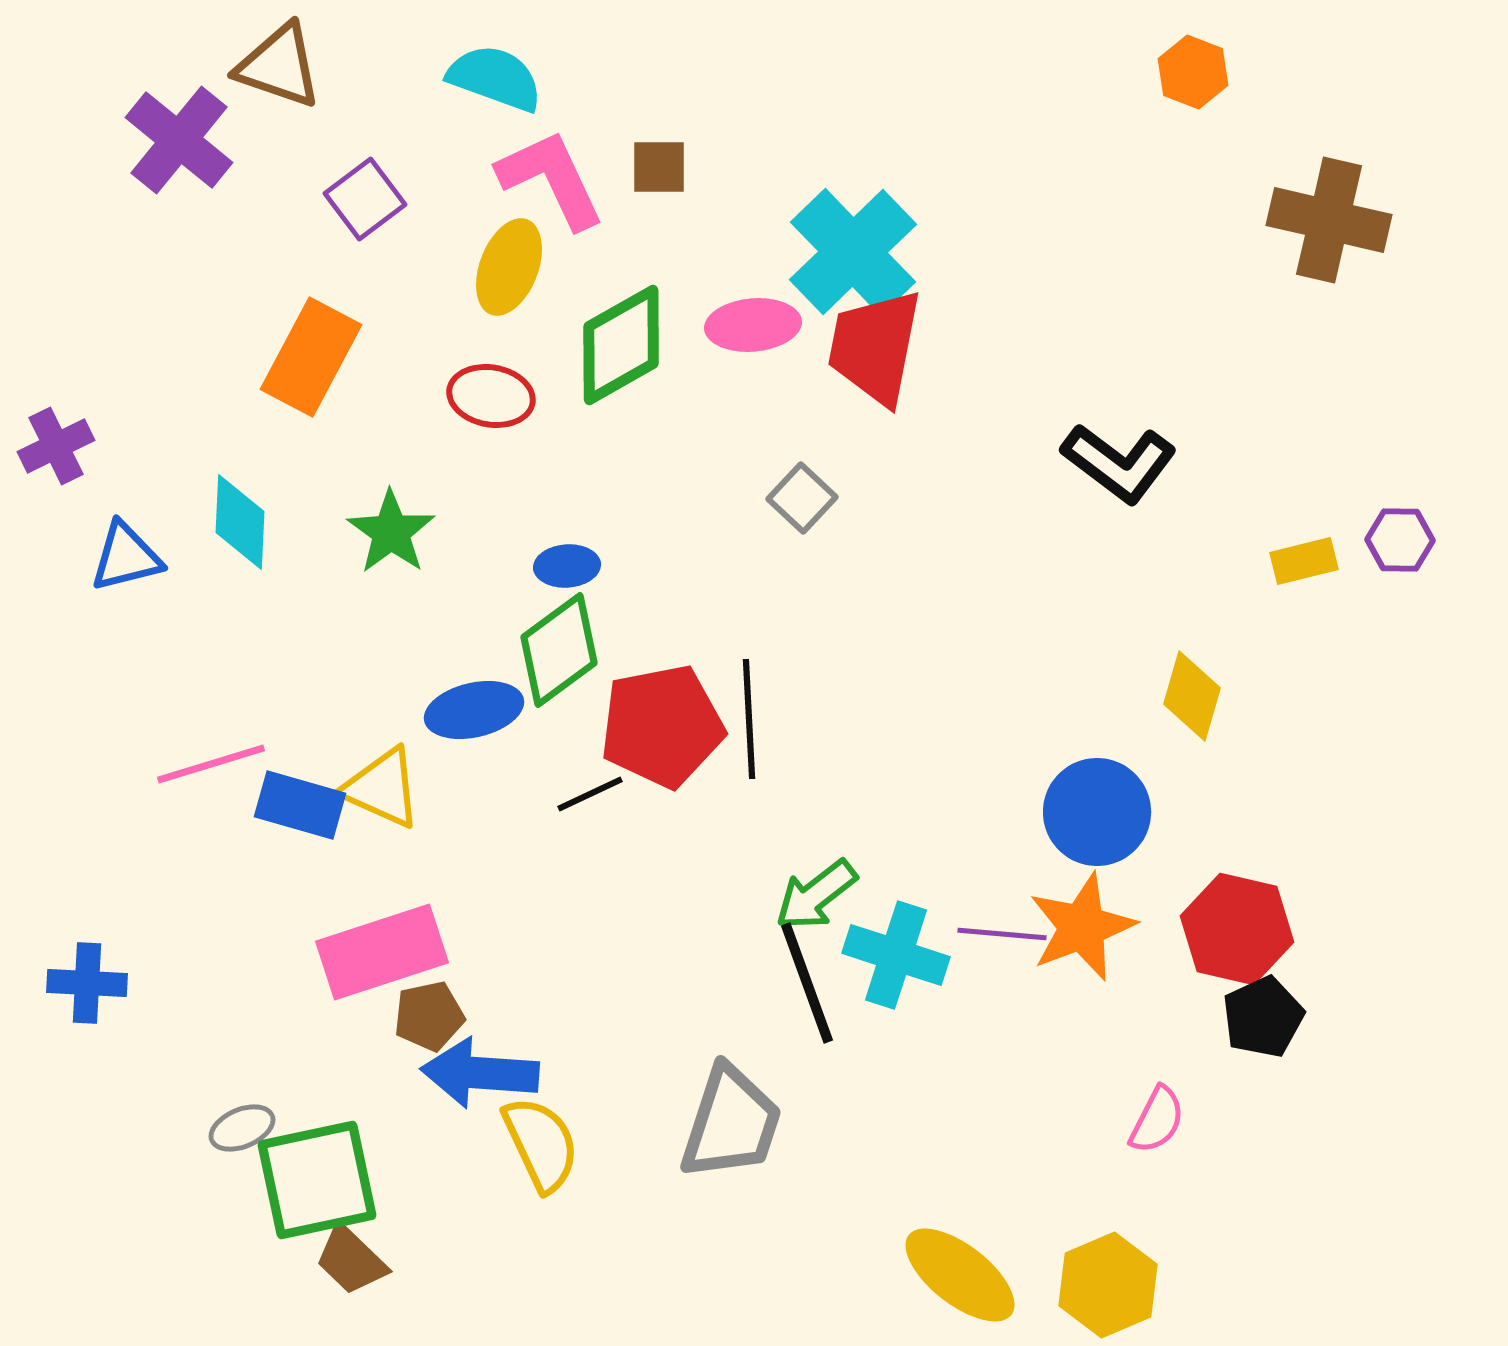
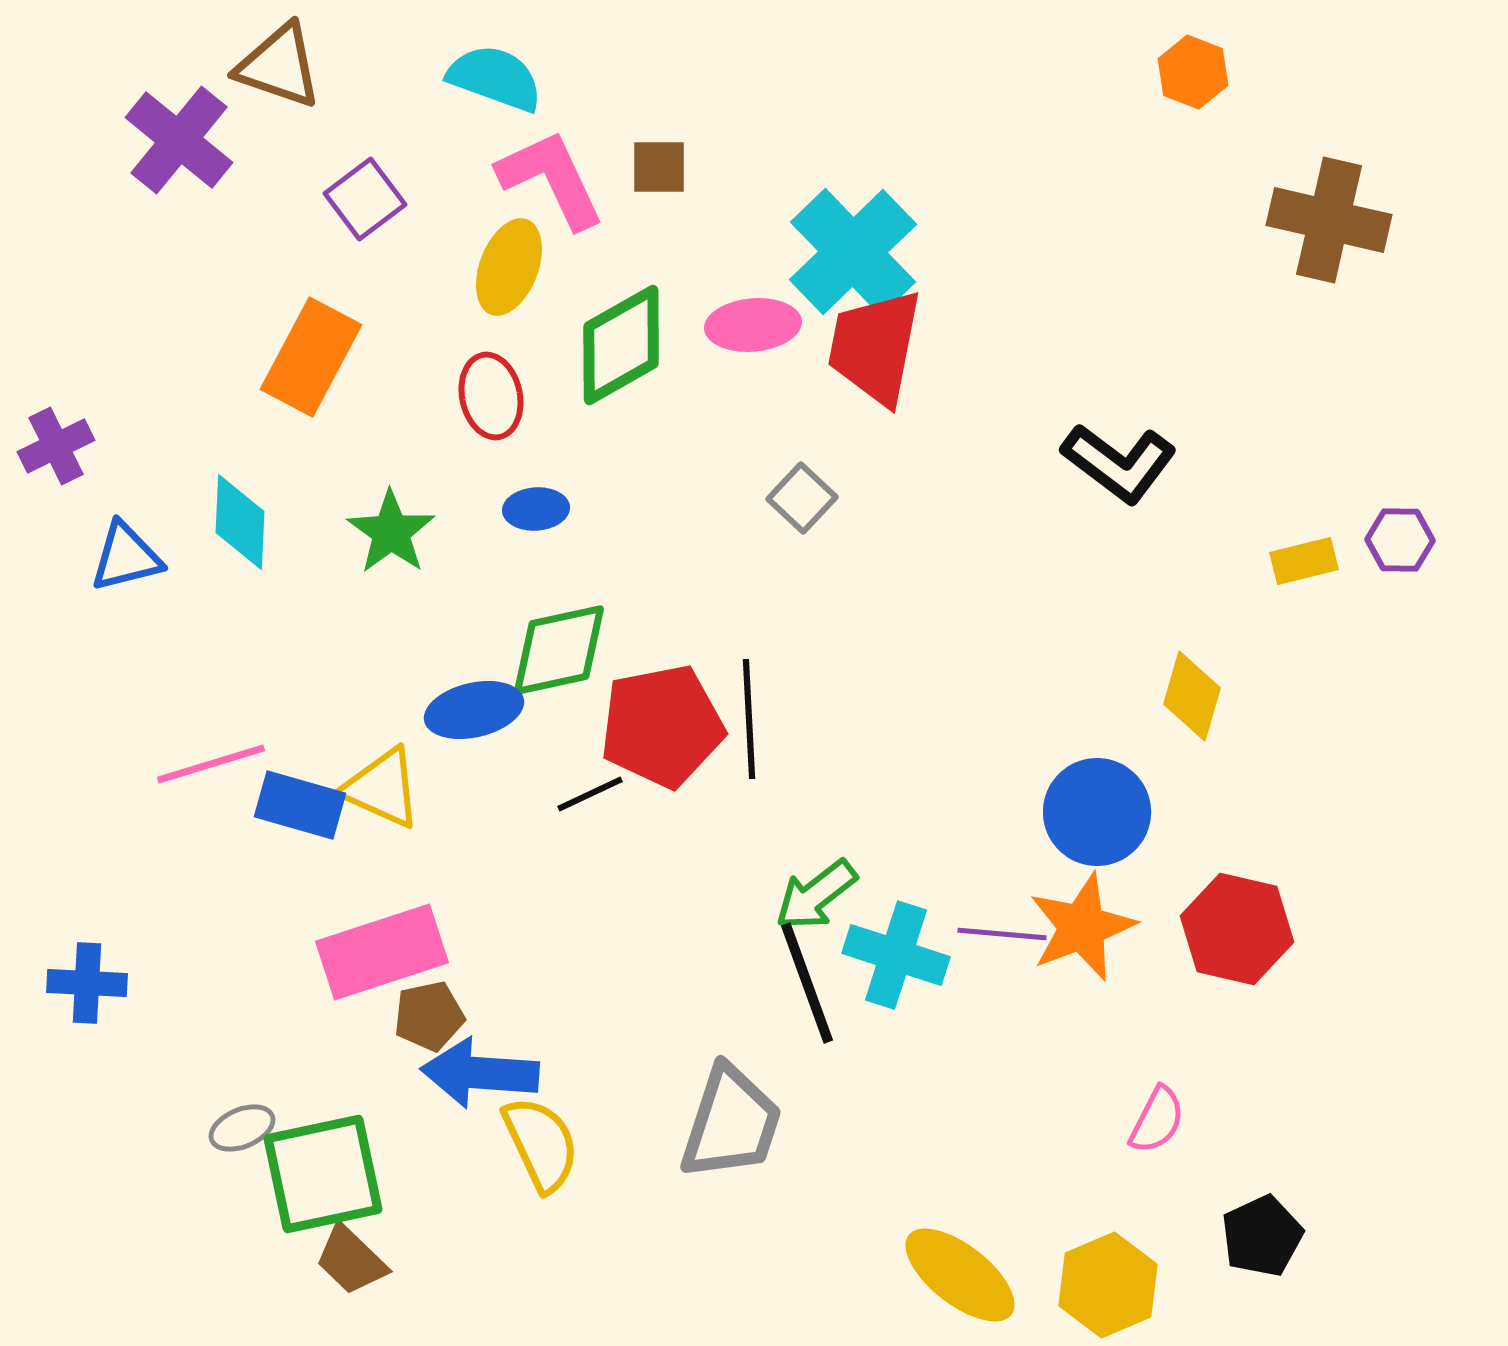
red ellipse at (491, 396): rotated 68 degrees clockwise
blue ellipse at (567, 566): moved 31 px left, 57 px up
green diamond at (559, 650): rotated 24 degrees clockwise
black pentagon at (1263, 1017): moved 1 px left, 219 px down
green square at (317, 1180): moved 6 px right, 6 px up
